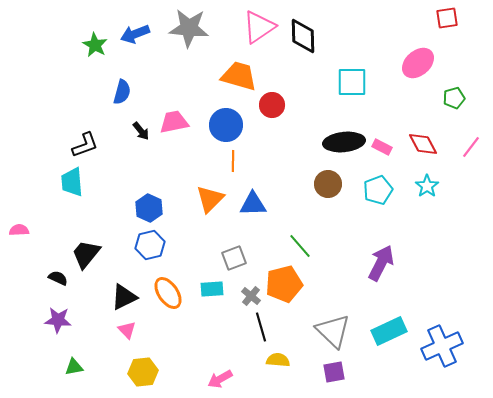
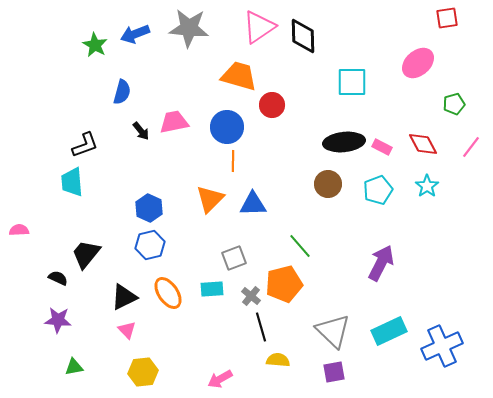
green pentagon at (454, 98): moved 6 px down
blue circle at (226, 125): moved 1 px right, 2 px down
